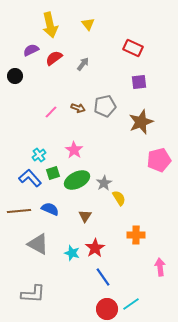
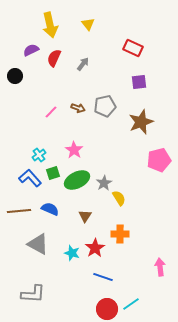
red semicircle: rotated 30 degrees counterclockwise
orange cross: moved 16 px left, 1 px up
blue line: rotated 36 degrees counterclockwise
